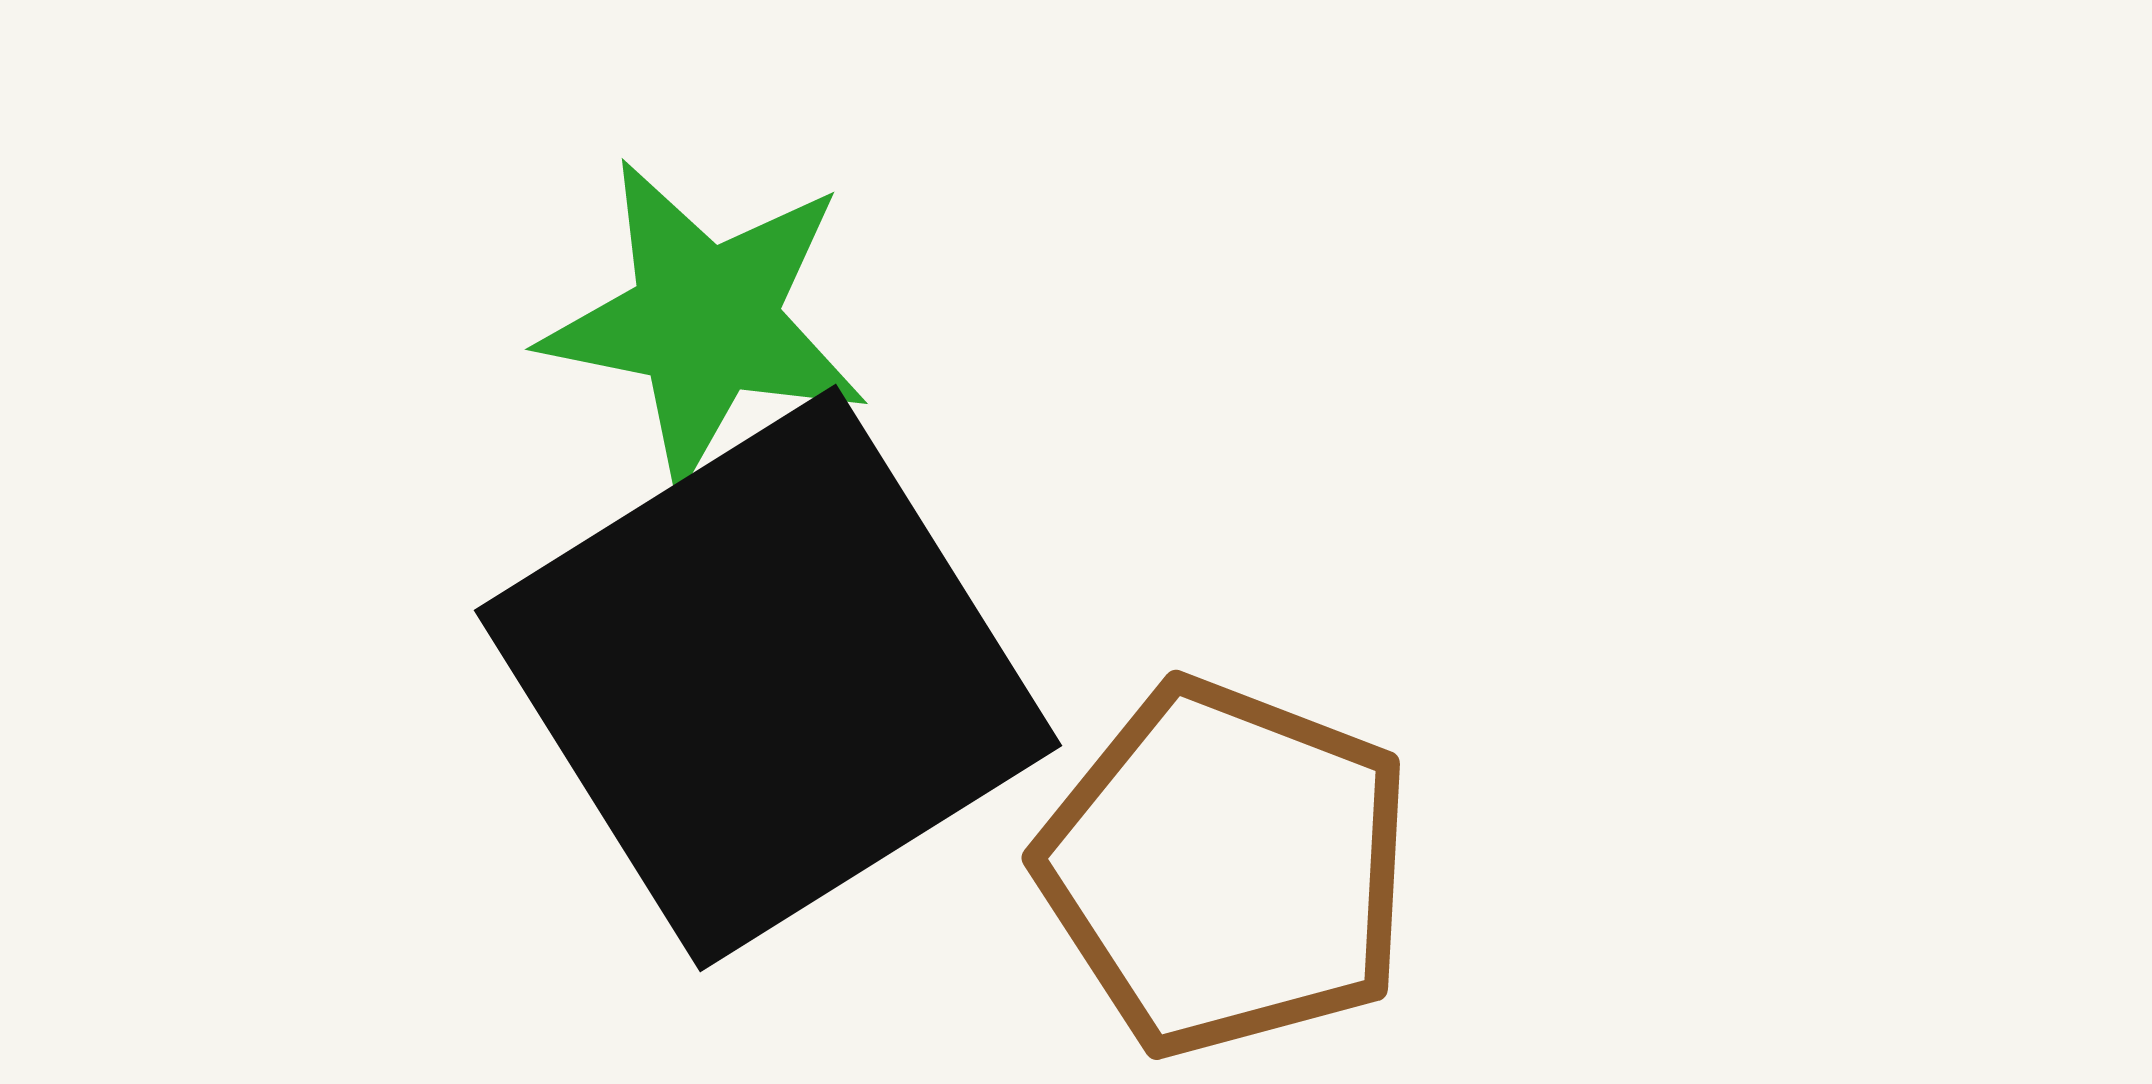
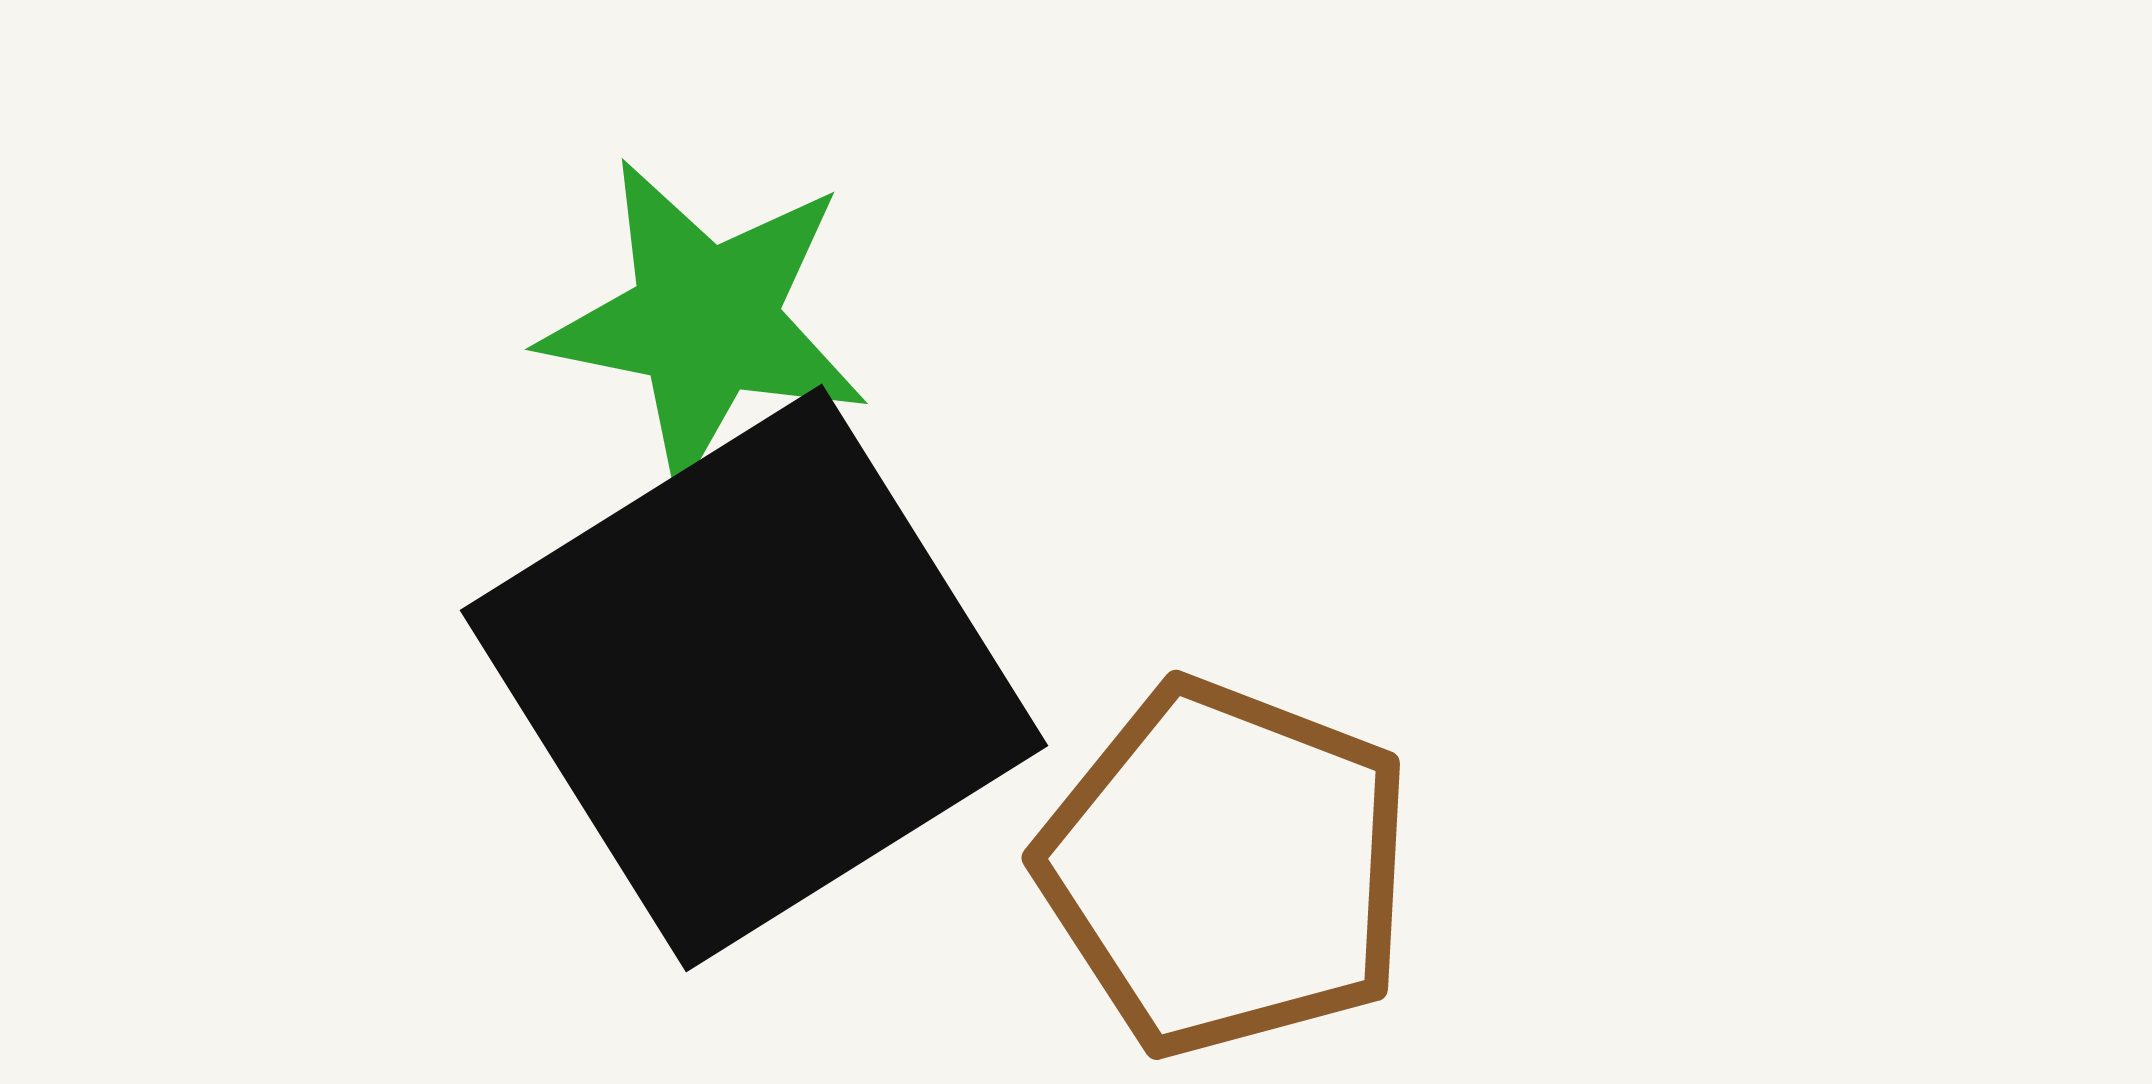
black square: moved 14 px left
